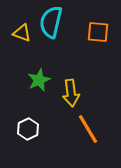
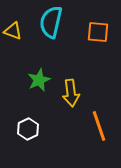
yellow triangle: moved 9 px left, 2 px up
orange line: moved 11 px right, 3 px up; rotated 12 degrees clockwise
